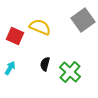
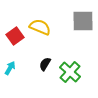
gray square: moved 1 px down; rotated 35 degrees clockwise
red square: rotated 30 degrees clockwise
black semicircle: rotated 16 degrees clockwise
